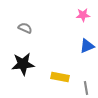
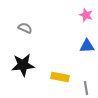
pink star: moved 3 px right; rotated 24 degrees clockwise
blue triangle: rotated 21 degrees clockwise
black star: moved 1 px down
